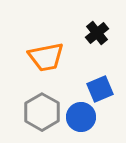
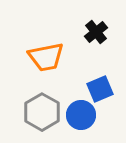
black cross: moved 1 px left, 1 px up
blue circle: moved 2 px up
